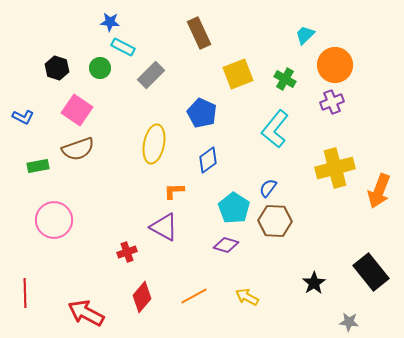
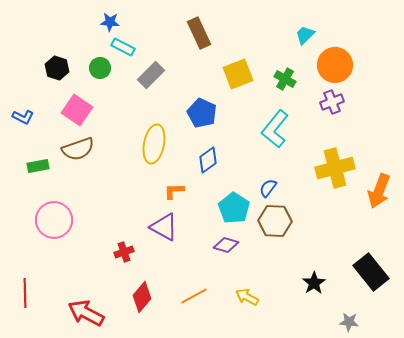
red cross: moved 3 px left
